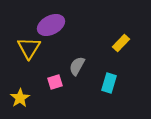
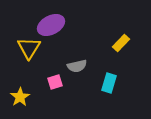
gray semicircle: rotated 132 degrees counterclockwise
yellow star: moved 1 px up
